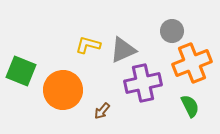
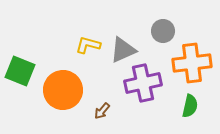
gray circle: moved 9 px left
orange cross: rotated 15 degrees clockwise
green square: moved 1 px left
green semicircle: rotated 40 degrees clockwise
